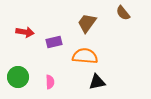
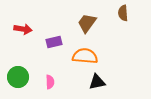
brown semicircle: rotated 35 degrees clockwise
red arrow: moved 2 px left, 3 px up
